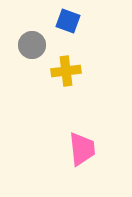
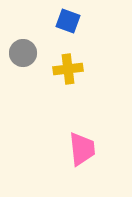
gray circle: moved 9 px left, 8 px down
yellow cross: moved 2 px right, 2 px up
